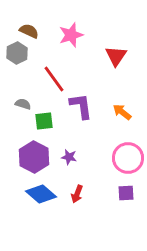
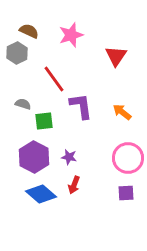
red arrow: moved 3 px left, 9 px up
